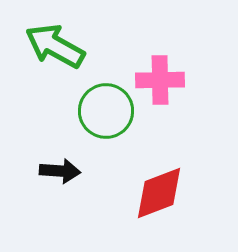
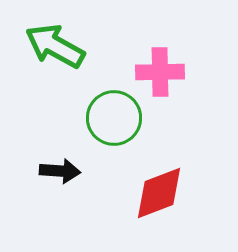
pink cross: moved 8 px up
green circle: moved 8 px right, 7 px down
